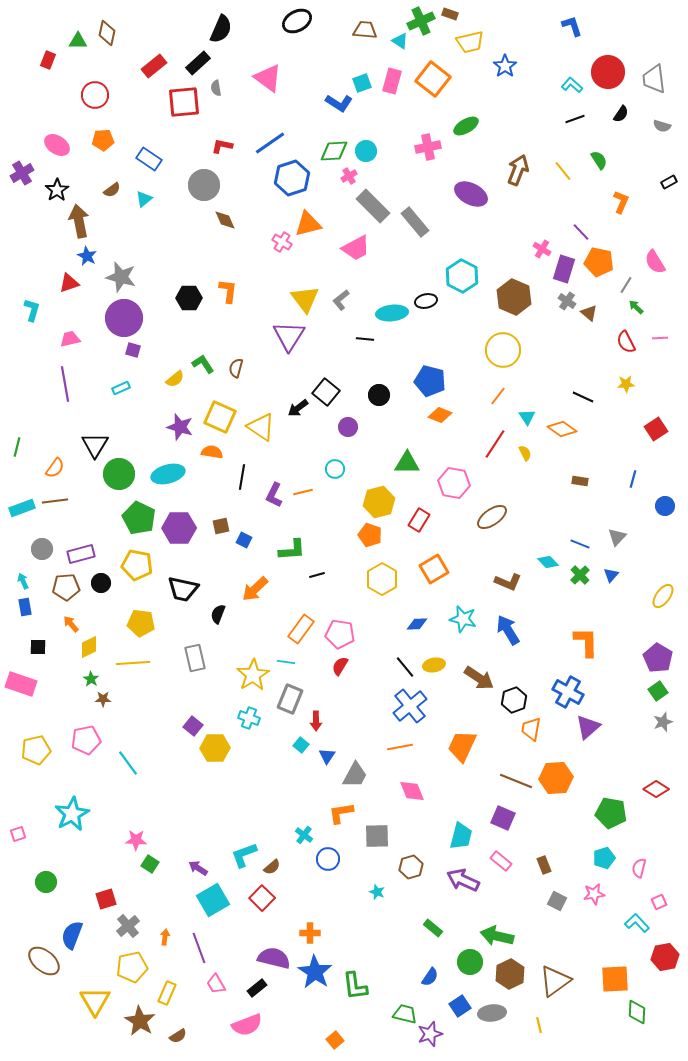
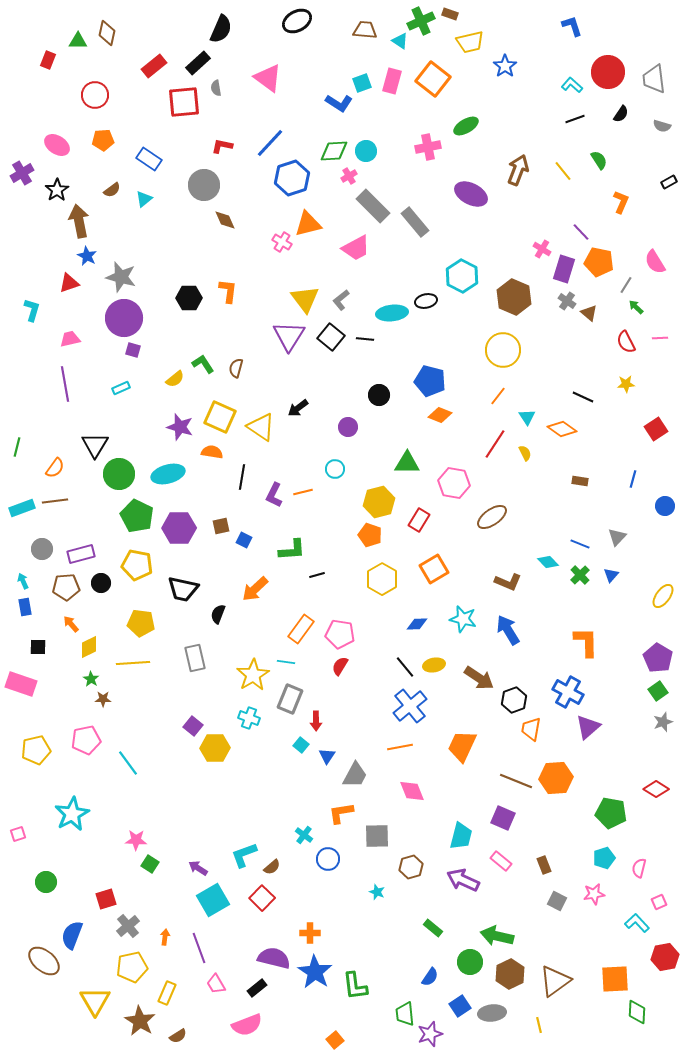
blue line at (270, 143): rotated 12 degrees counterclockwise
black square at (326, 392): moved 5 px right, 55 px up
green pentagon at (139, 518): moved 2 px left, 2 px up
green trapezoid at (405, 1014): rotated 110 degrees counterclockwise
